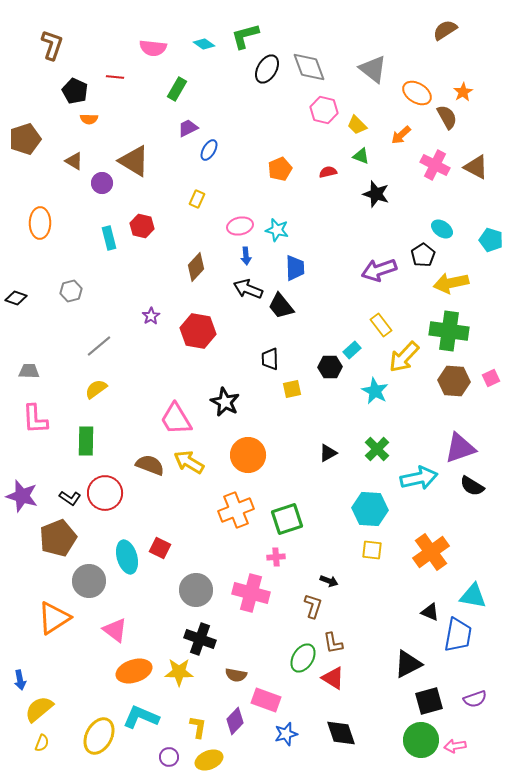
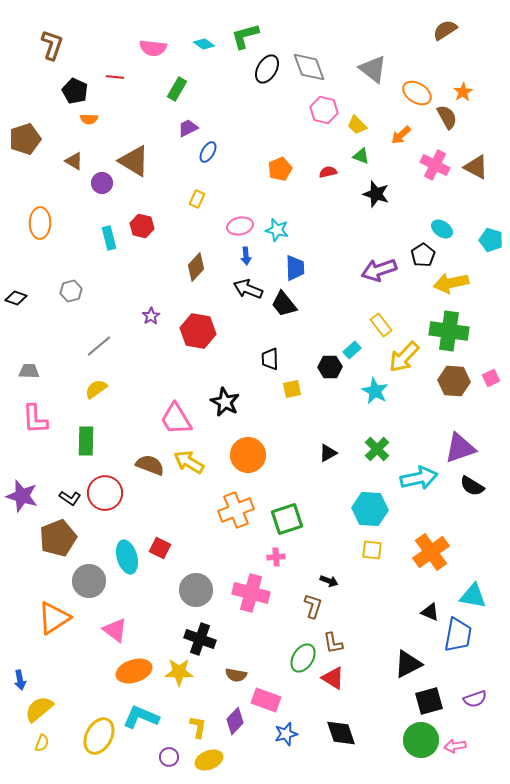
blue ellipse at (209, 150): moved 1 px left, 2 px down
black trapezoid at (281, 306): moved 3 px right, 2 px up
